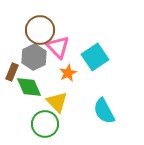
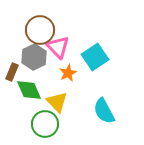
green diamond: moved 3 px down
